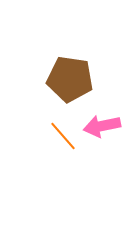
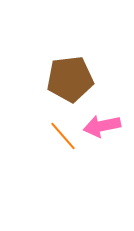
brown pentagon: rotated 15 degrees counterclockwise
